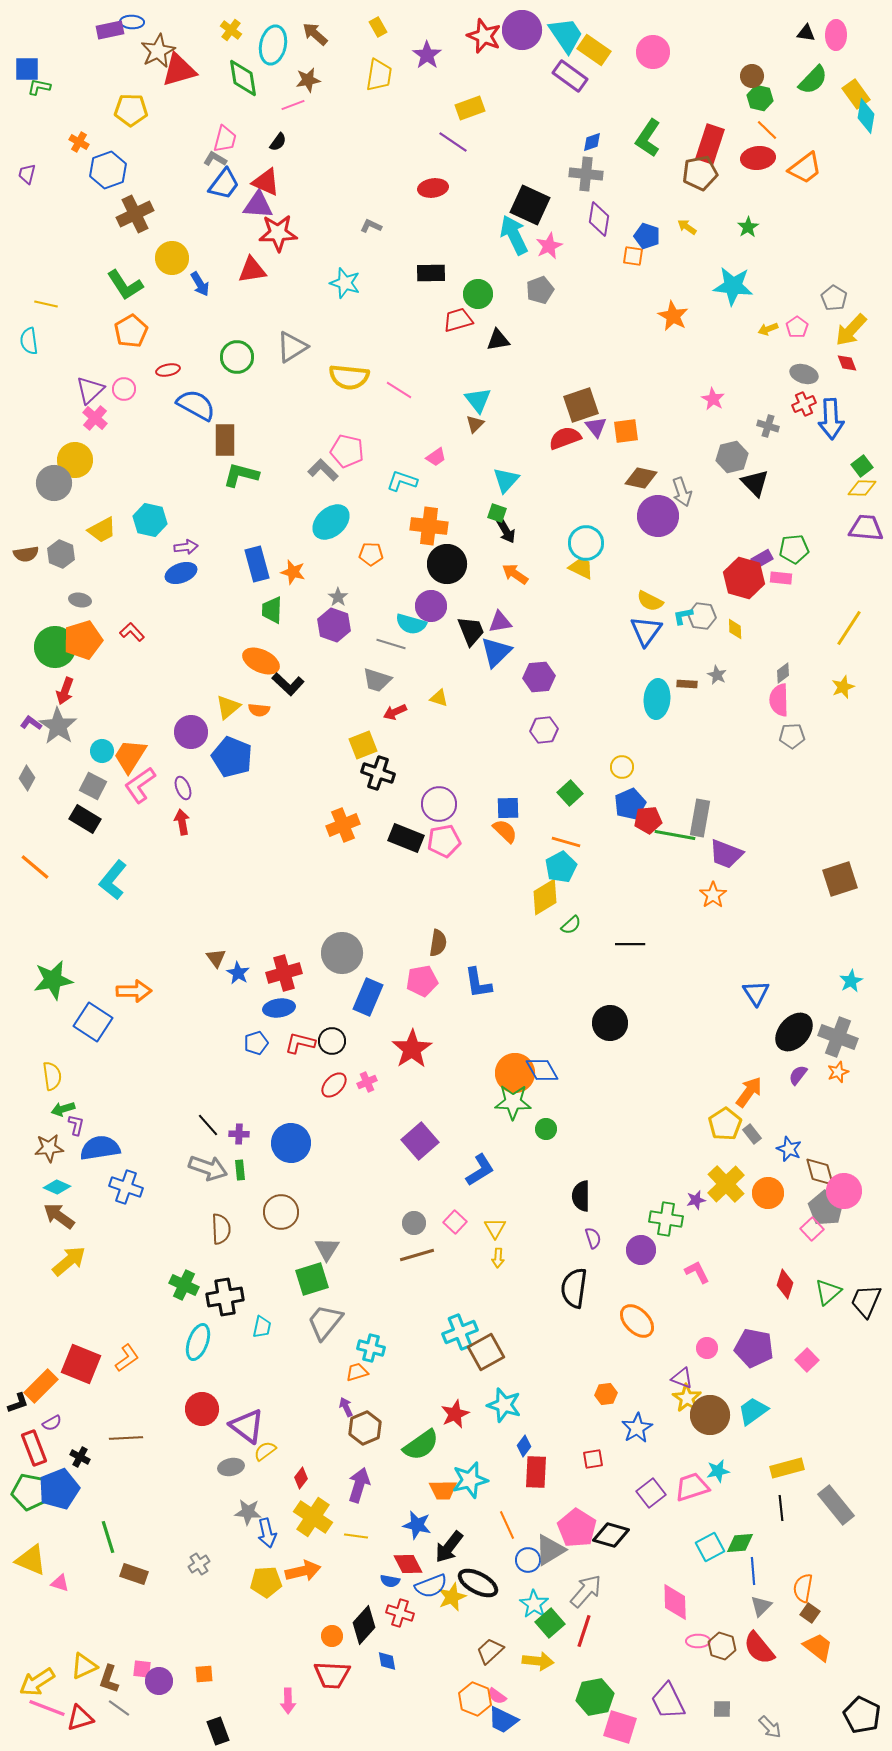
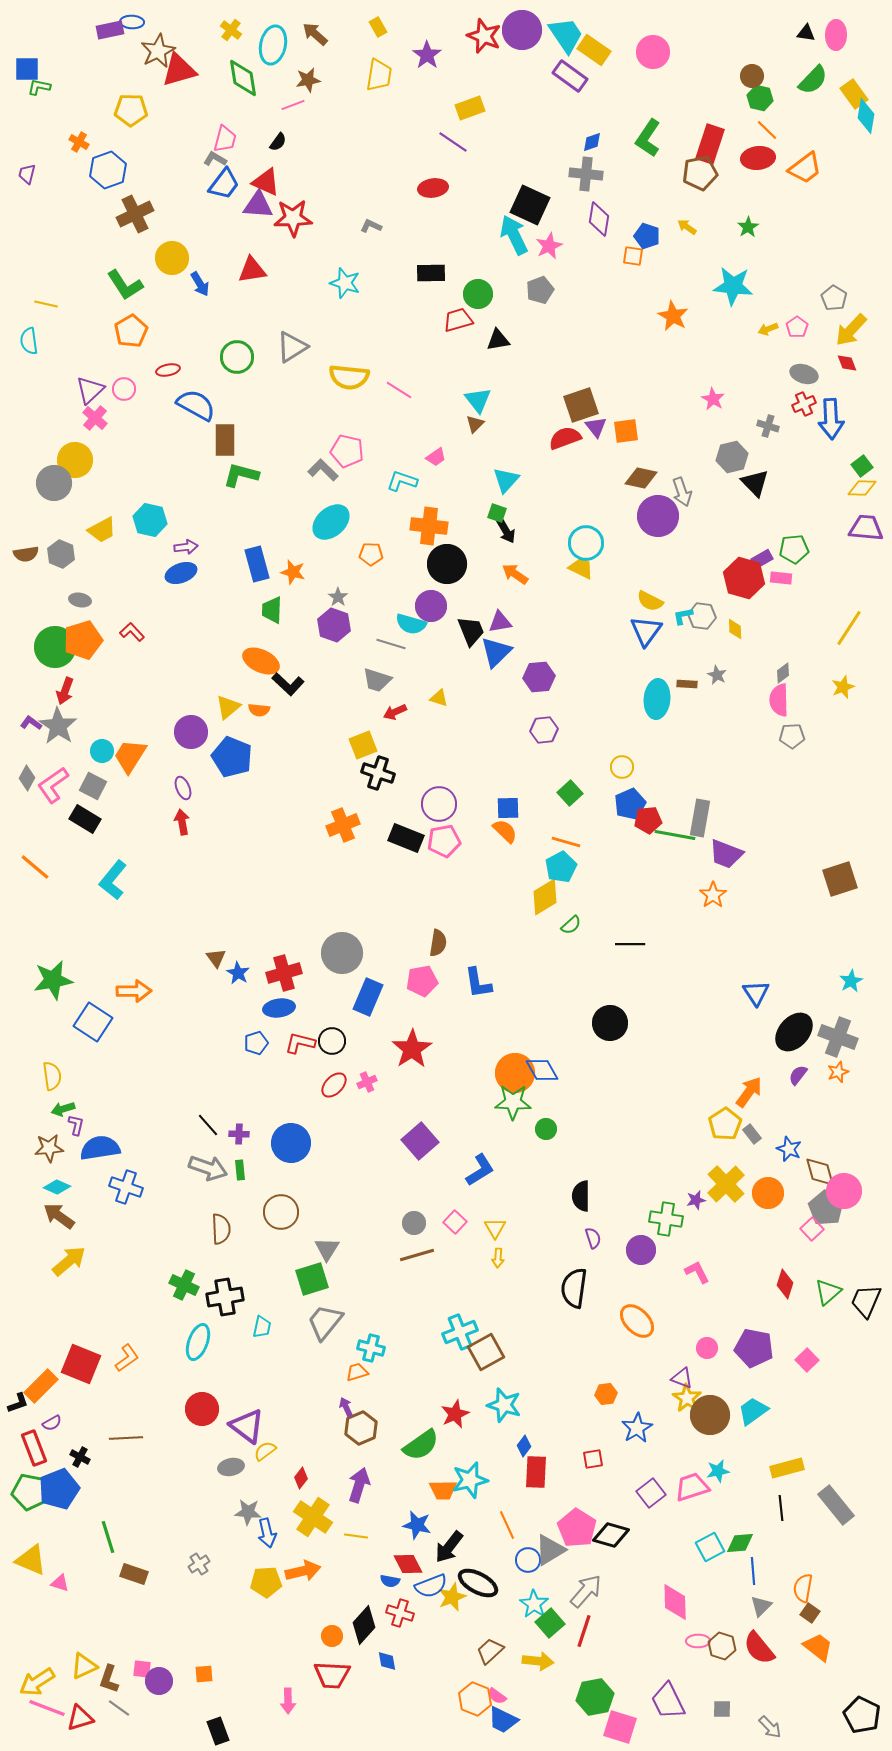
yellow rectangle at (856, 94): moved 2 px left
red star at (278, 233): moved 15 px right, 15 px up
pink L-shape at (140, 785): moved 87 px left
brown hexagon at (365, 1428): moved 4 px left
